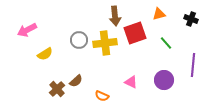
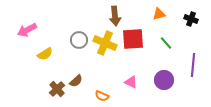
red square: moved 2 px left, 6 px down; rotated 15 degrees clockwise
yellow cross: rotated 30 degrees clockwise
